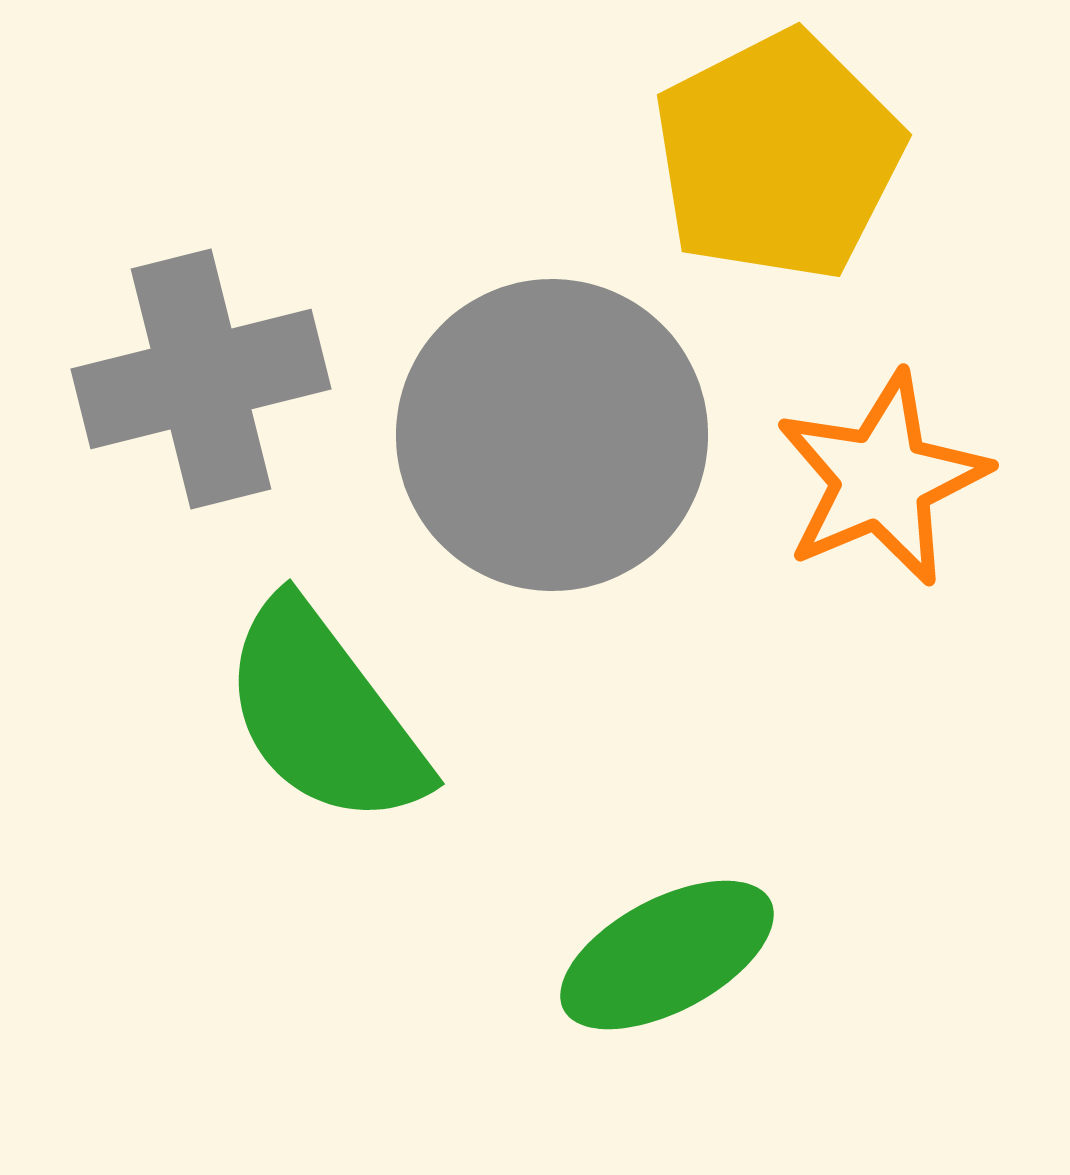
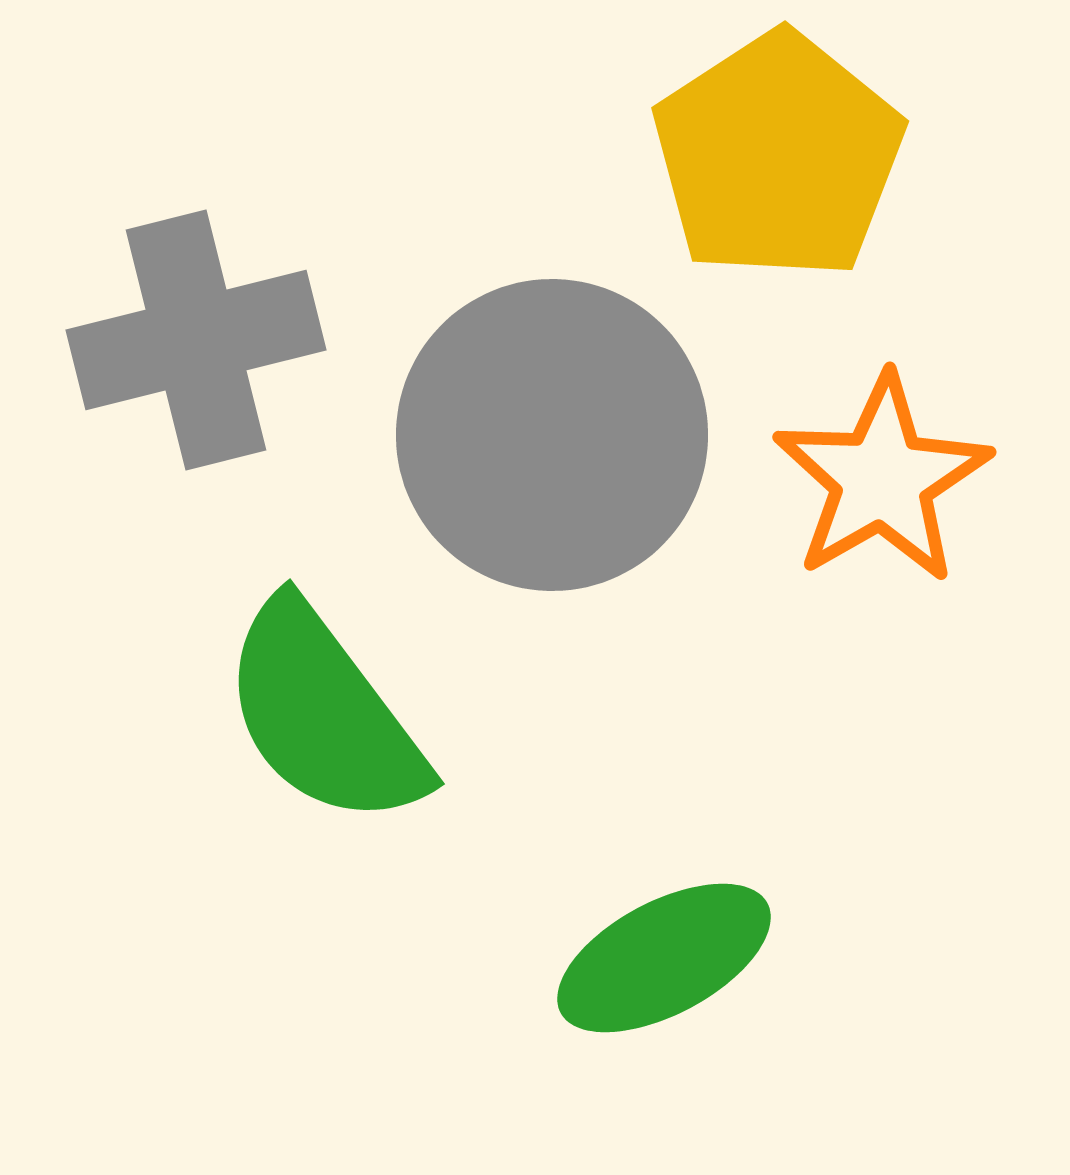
yellow pentagon: rotated 6 degrees counterclockwise
gray cross: moved 5 px left, 39 px up
orange star: rotated 7 degrees counterclockwise
green ellipse: moved 3 px left, 3 px down
